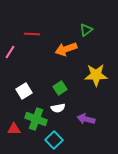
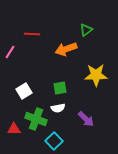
green square: rotated 24 degrees clockwise
purple arrow: rotated 150 degrees counterclockwise
cyan square: moved 1 px down
